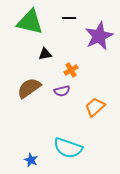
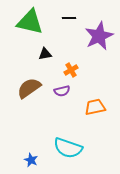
orange trapezoid: rotated 30 degrees clockwise
